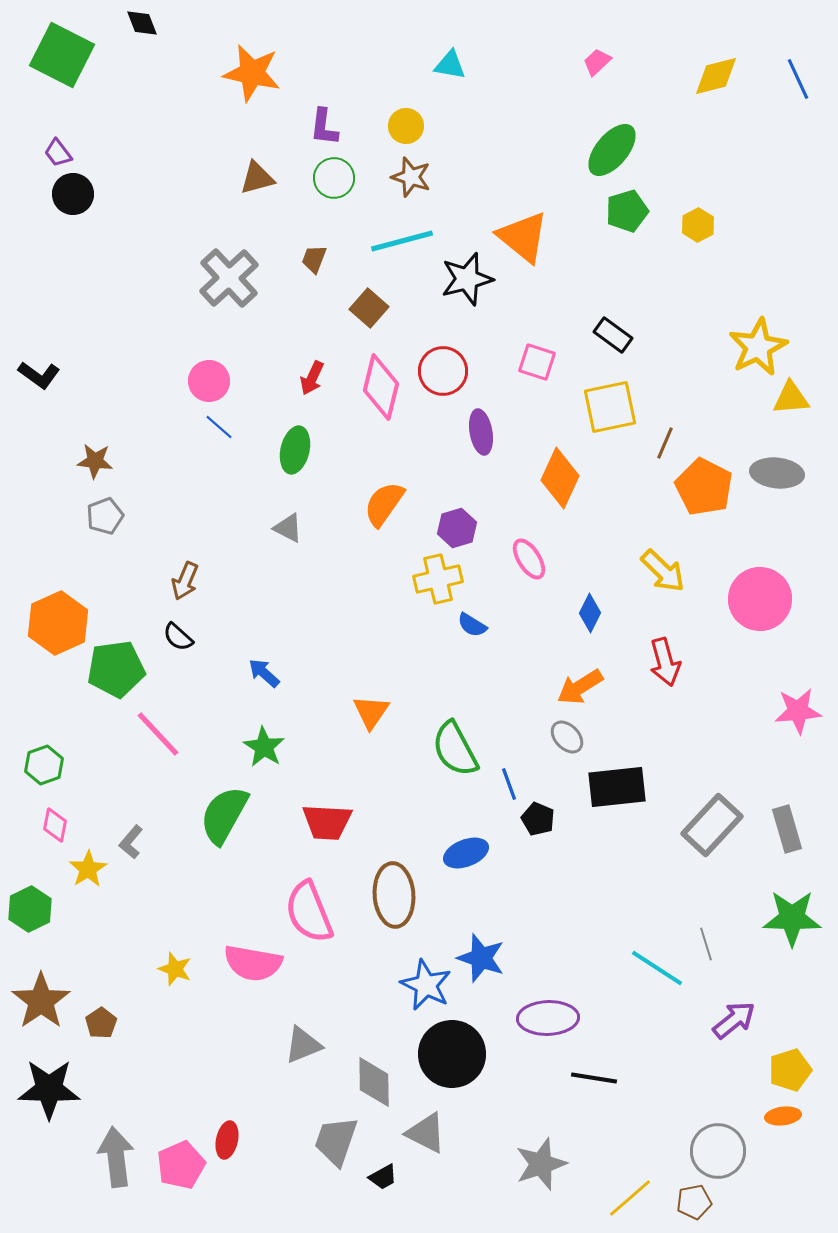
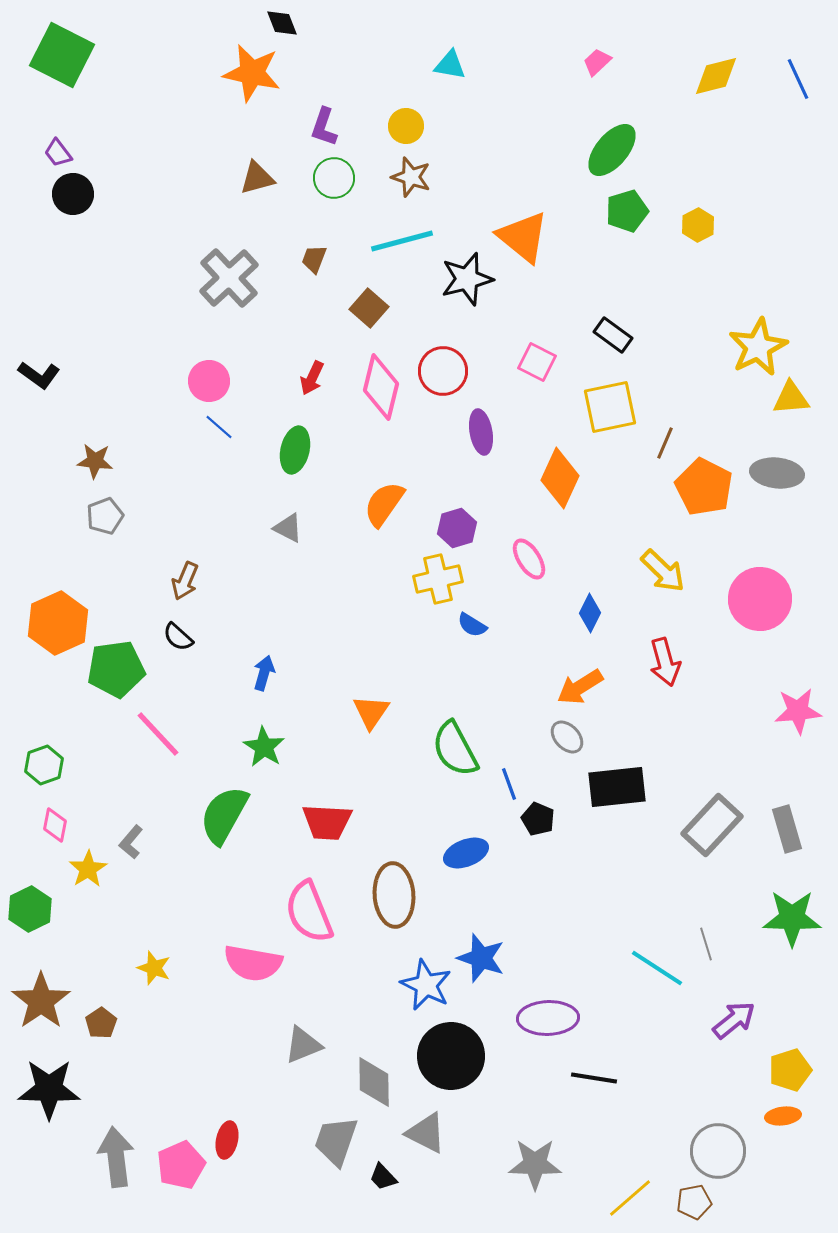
black diamond at (142, 23): moved 140 px right
purple L-shape at (324, 127): rotated 12 degrees clockwise
pink square at (537, 362): rotated 9 degrees clockwise
blue arrow at (264, 673): rotated 64 degrees clockwise
yellow star at (175, 969): moved 21 px left, 1 px up
black circle at (452, 1054): moved 1 px left, 2 px down
gray star at (541, 1164): moved 6 px left; rotated 20 degrees clockwise
black trapezoid at (383, 1177): rotated 76 degrees clockwise
